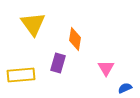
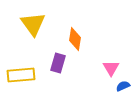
pink triangle: moved 5 px right
blue semicircle: moved 2 px left, 2 px up
